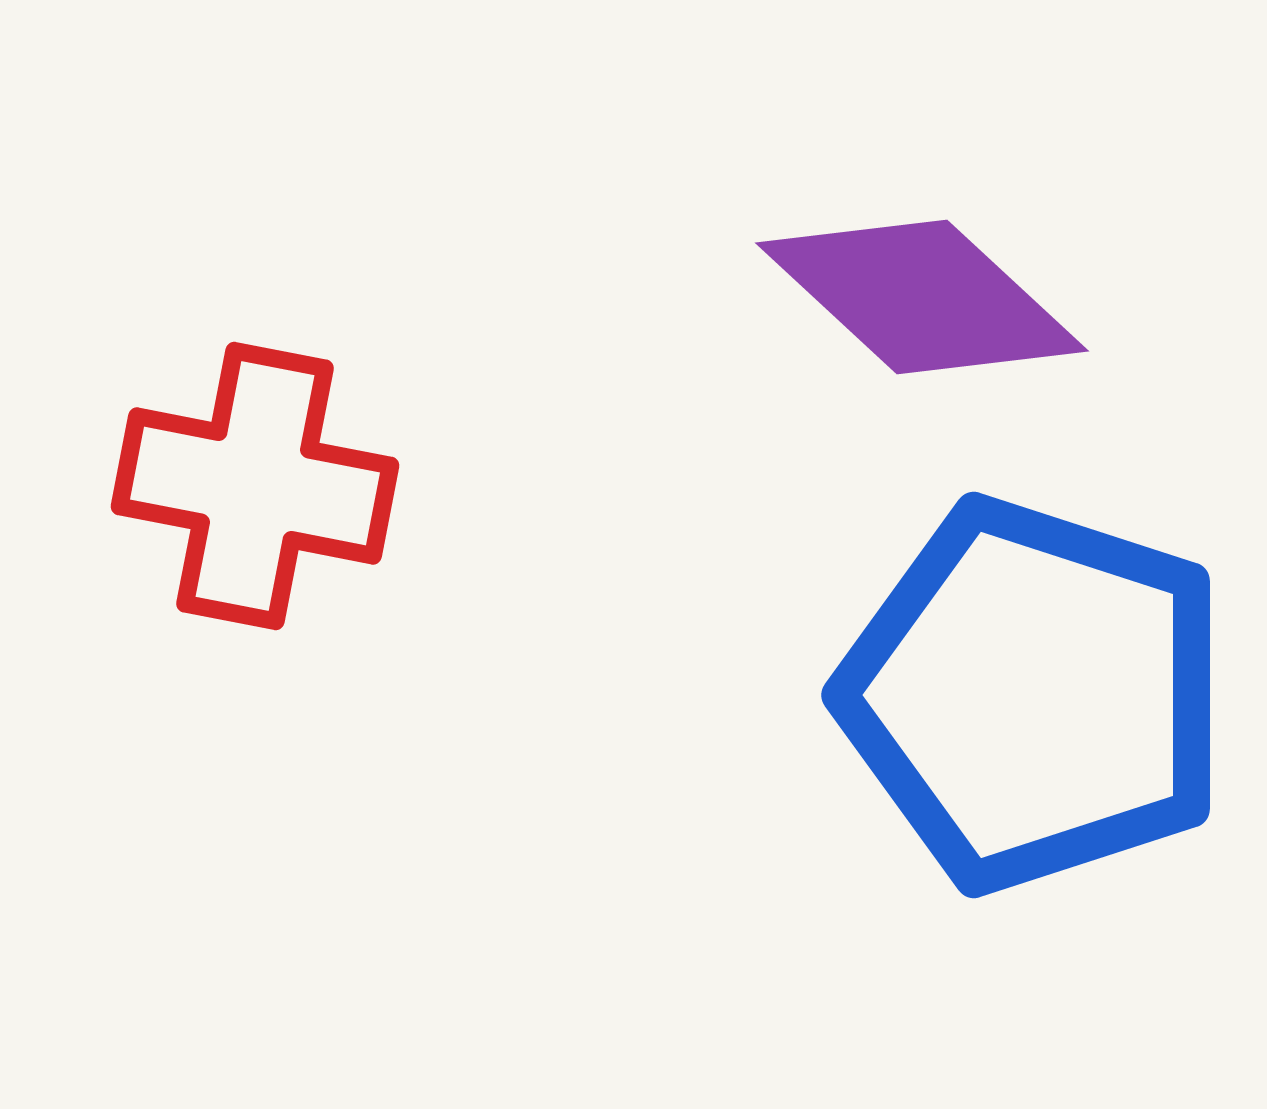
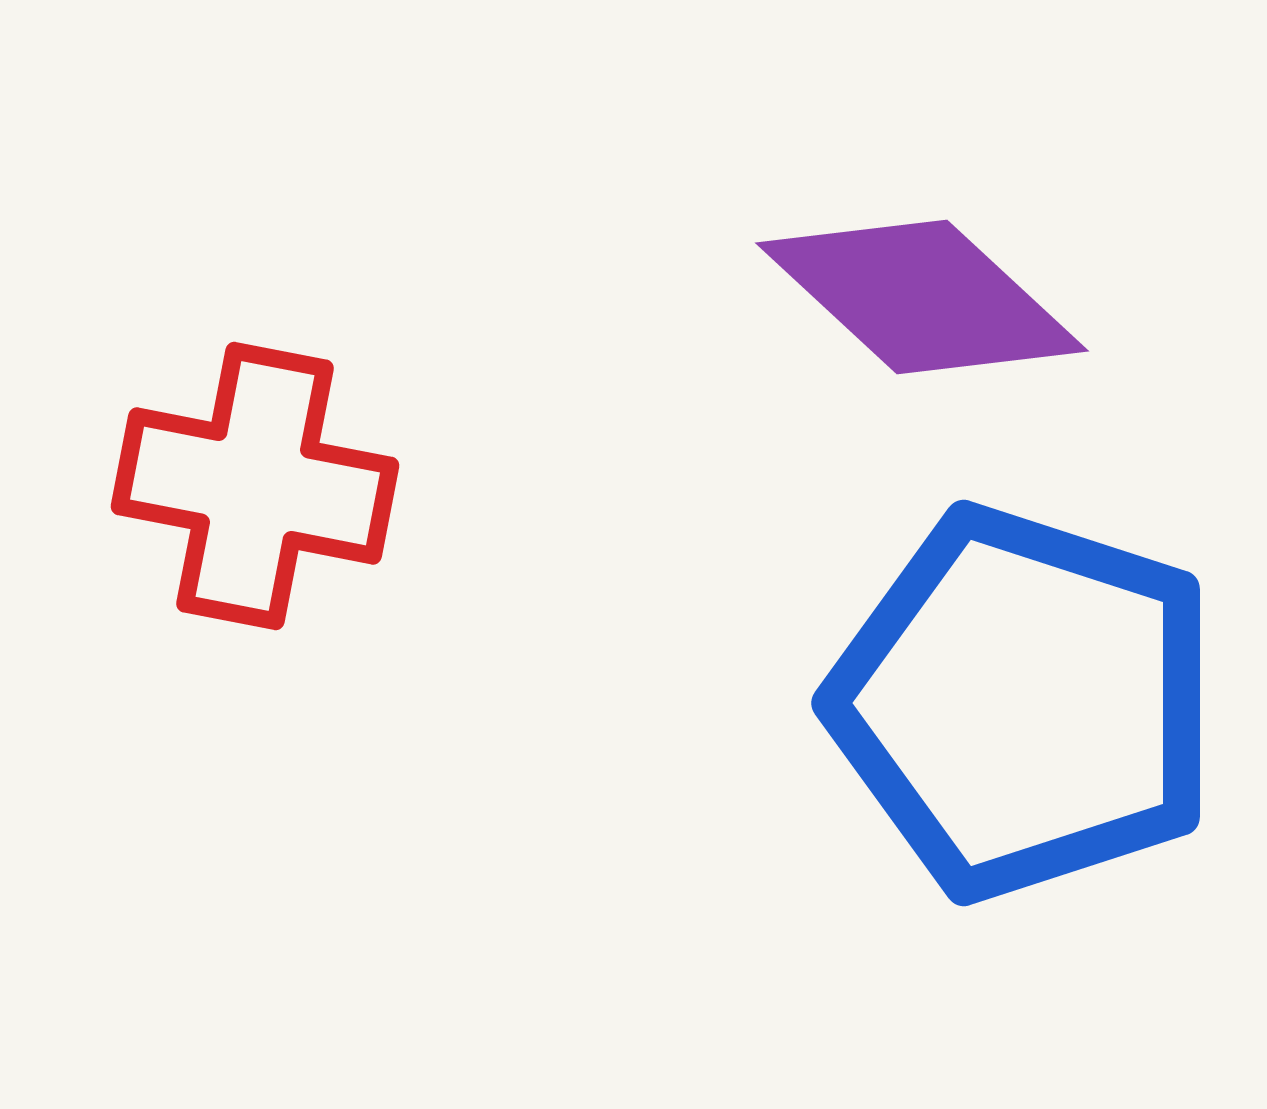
blue pentagon: moved 10 px left, 8 px down
